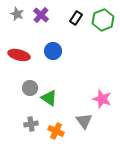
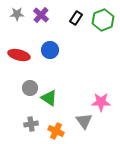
gray star: rotated 24 degrees counterclockwise
blue circle: moved 3 px left, 1 px up
pink star: moved 1 px left, 3 px down; rotated 18 degrees counterclockwise
